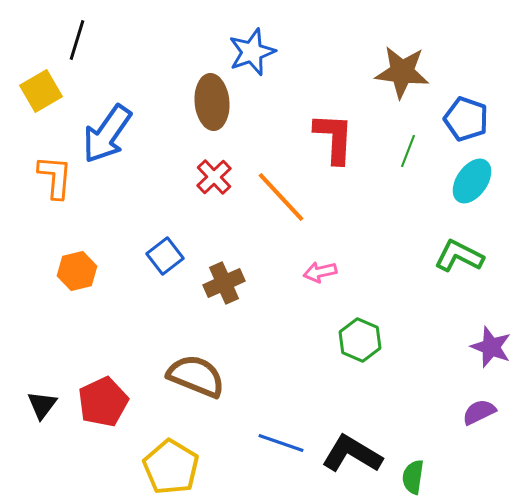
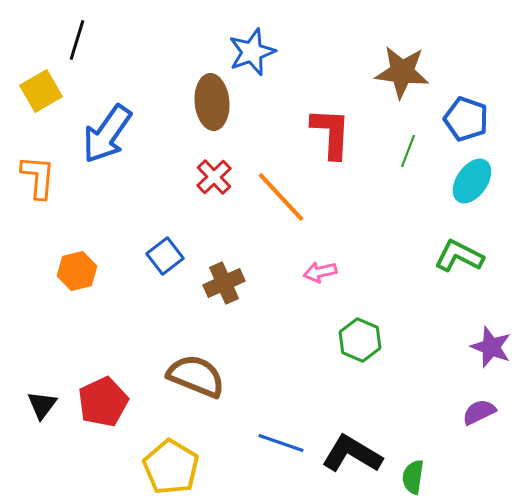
red L-shape: moved 3 px left, 5 px up
orange L-shape: moved 17 px left
